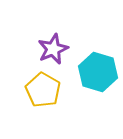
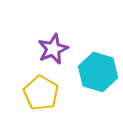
yellow pentagon: moved 2 px left, 3 px down
